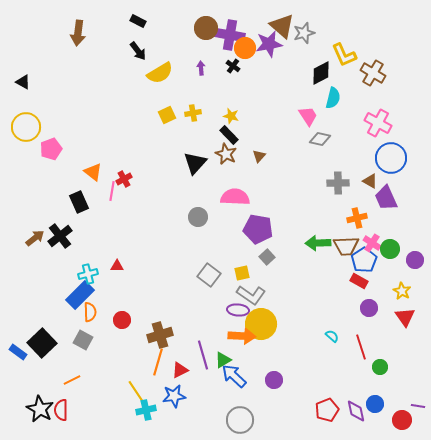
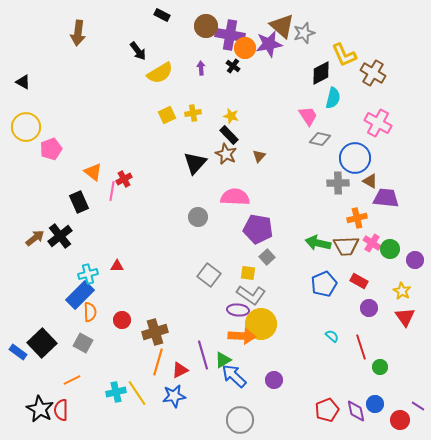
black rectangle at (138, 21): moved 24 px right, 6 px up
brown circle at (206, 28): moved 2 px up
blue circle at (391, 158): moved 36 px left
purple trapezoid at (386, 198): rotated 120 degrees clockwise
green arrow at (318, 243): rotated 15 degrees clockwise
blue pentagon at (364, 260): moved 40 px left, 24 px down; rotated 10 degrees clockwise
yellow square at (242, 273): moved 6 px right; rotated 21 degrees clockwise
brown cross at (160, 335): moved 5 px left, 3 px up
gray square at (83, 340): moved 3 px down
purple line at (418, 406): rotated 24 degrees clockwise
cyan cross at (146, 410): moved 30 px left, 18 px up
red circle at (402, 420): moved 2 px left
